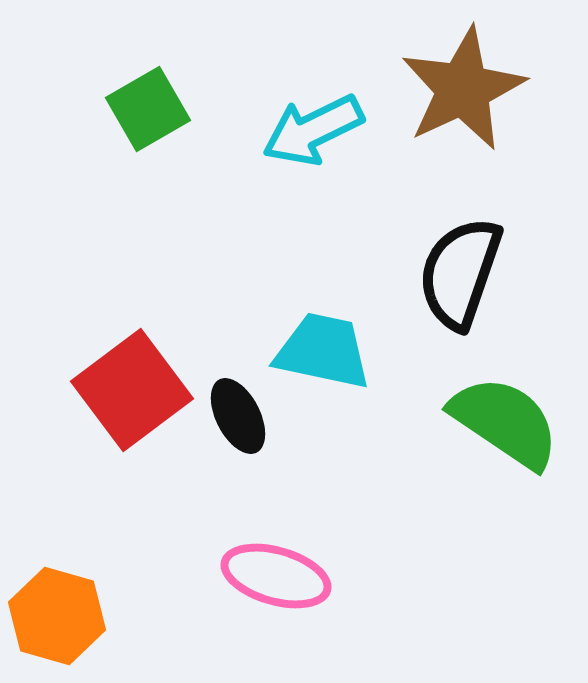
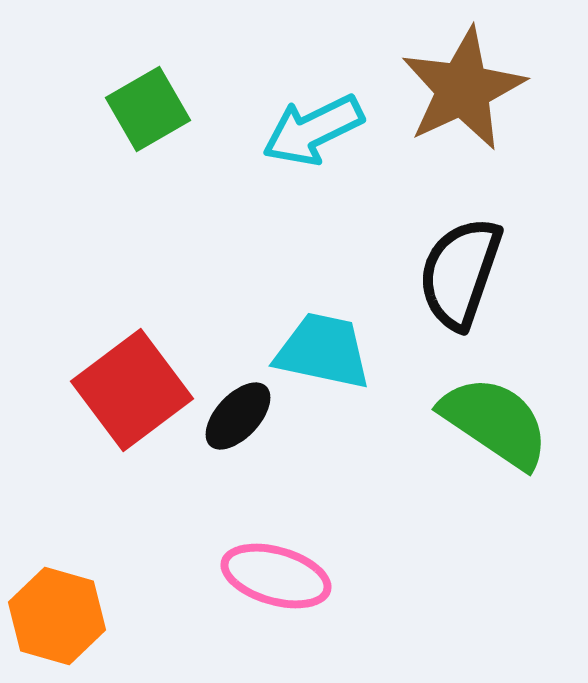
black ellipse: rotated 70 degrees clockwise
green semicircle: moved 10 px left
